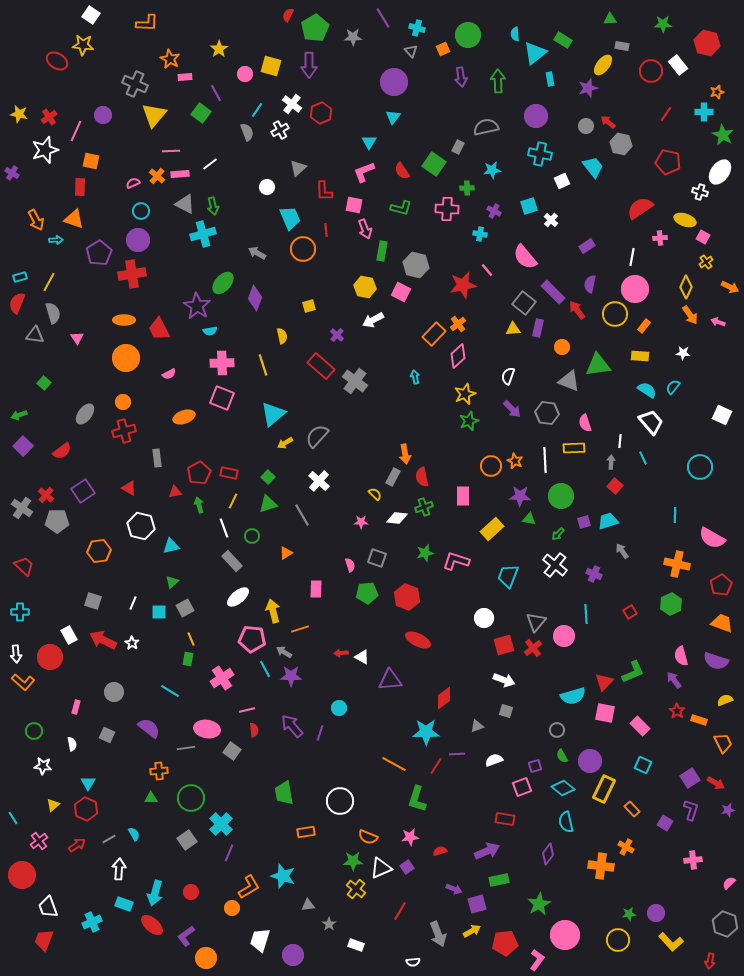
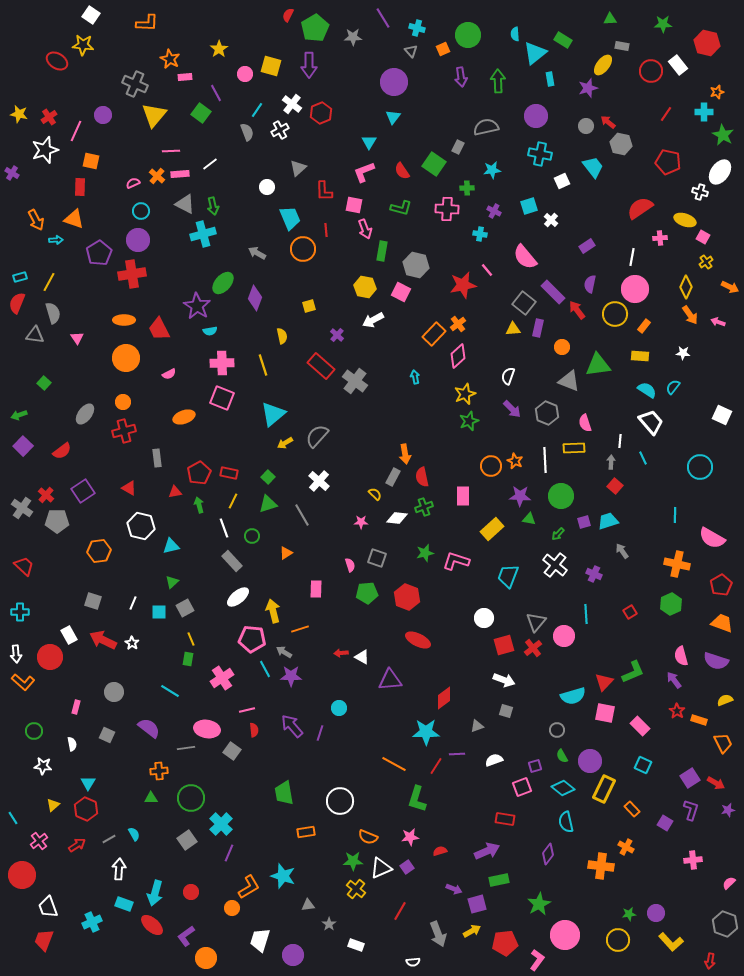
gray hexagon at (547, 413): rotated 15 degrees clockwise
